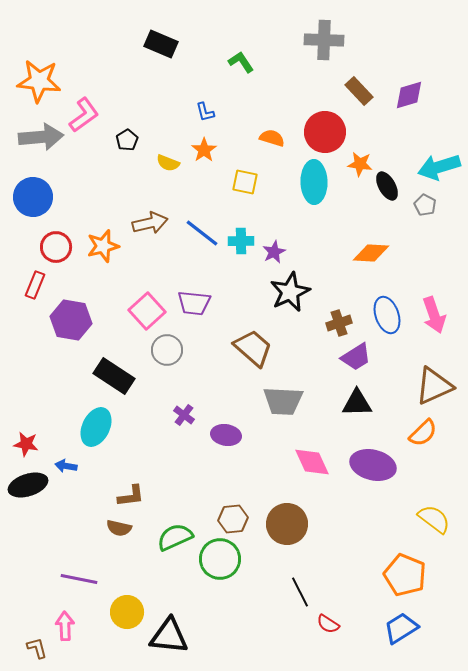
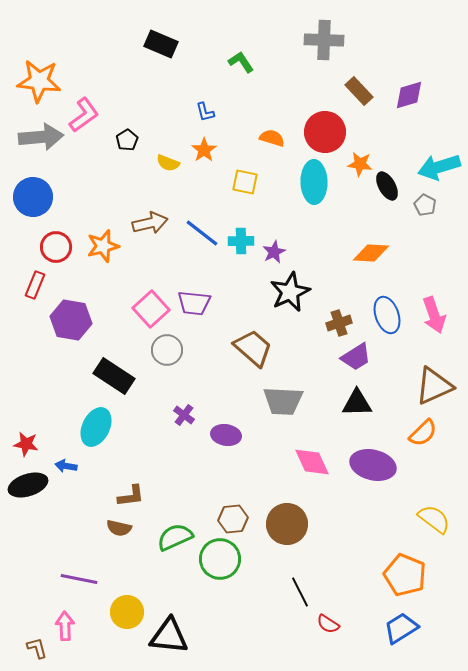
pink square at (147, 311): moved 4 px right, 2 px up
